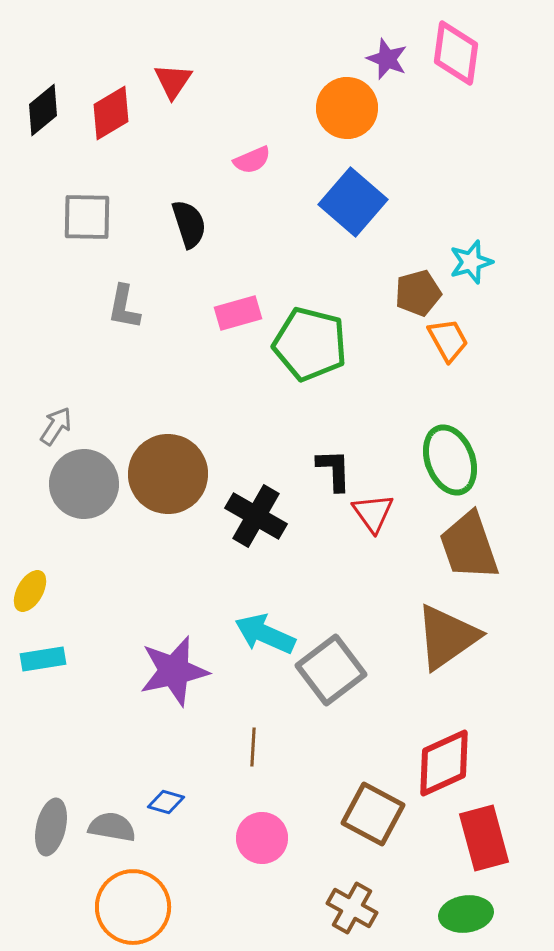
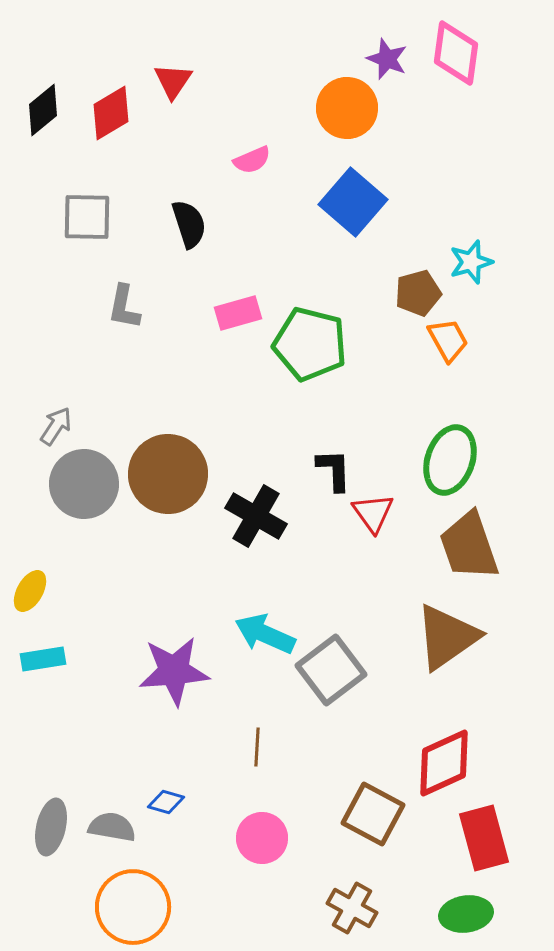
green ellipse at (450, 460): rotated 40 degrees clockwise
purple star at (174, 671): rotated 8 degrees clockwise
brown line at (253, 747): moved 4 px right
